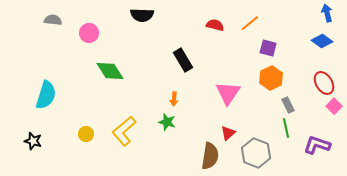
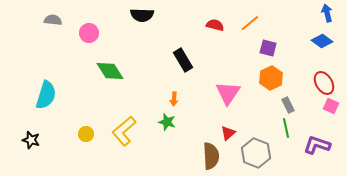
pink square: moved 3 px left; rotated 21 degrees counterclockwise
black star: moved 2 px left, 1 px up
brown semicircle: moved 1 px right; rotated 12 degrees counterclockwise
